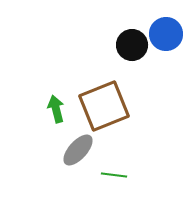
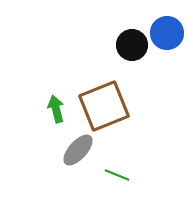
blue circle: moved 1 px right, 1 px up
green line: moved 3 px right; rotated 15 degrees clockwise
